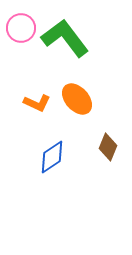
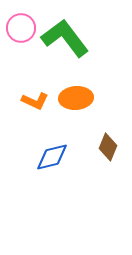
orange ellipse: moved 1 px left, 1 px up; rotated 52 degrees counterclockwise
orange L-shape: moved 2 px left, 2 px up
blue diamond: rotated 20 degrees clockwise
